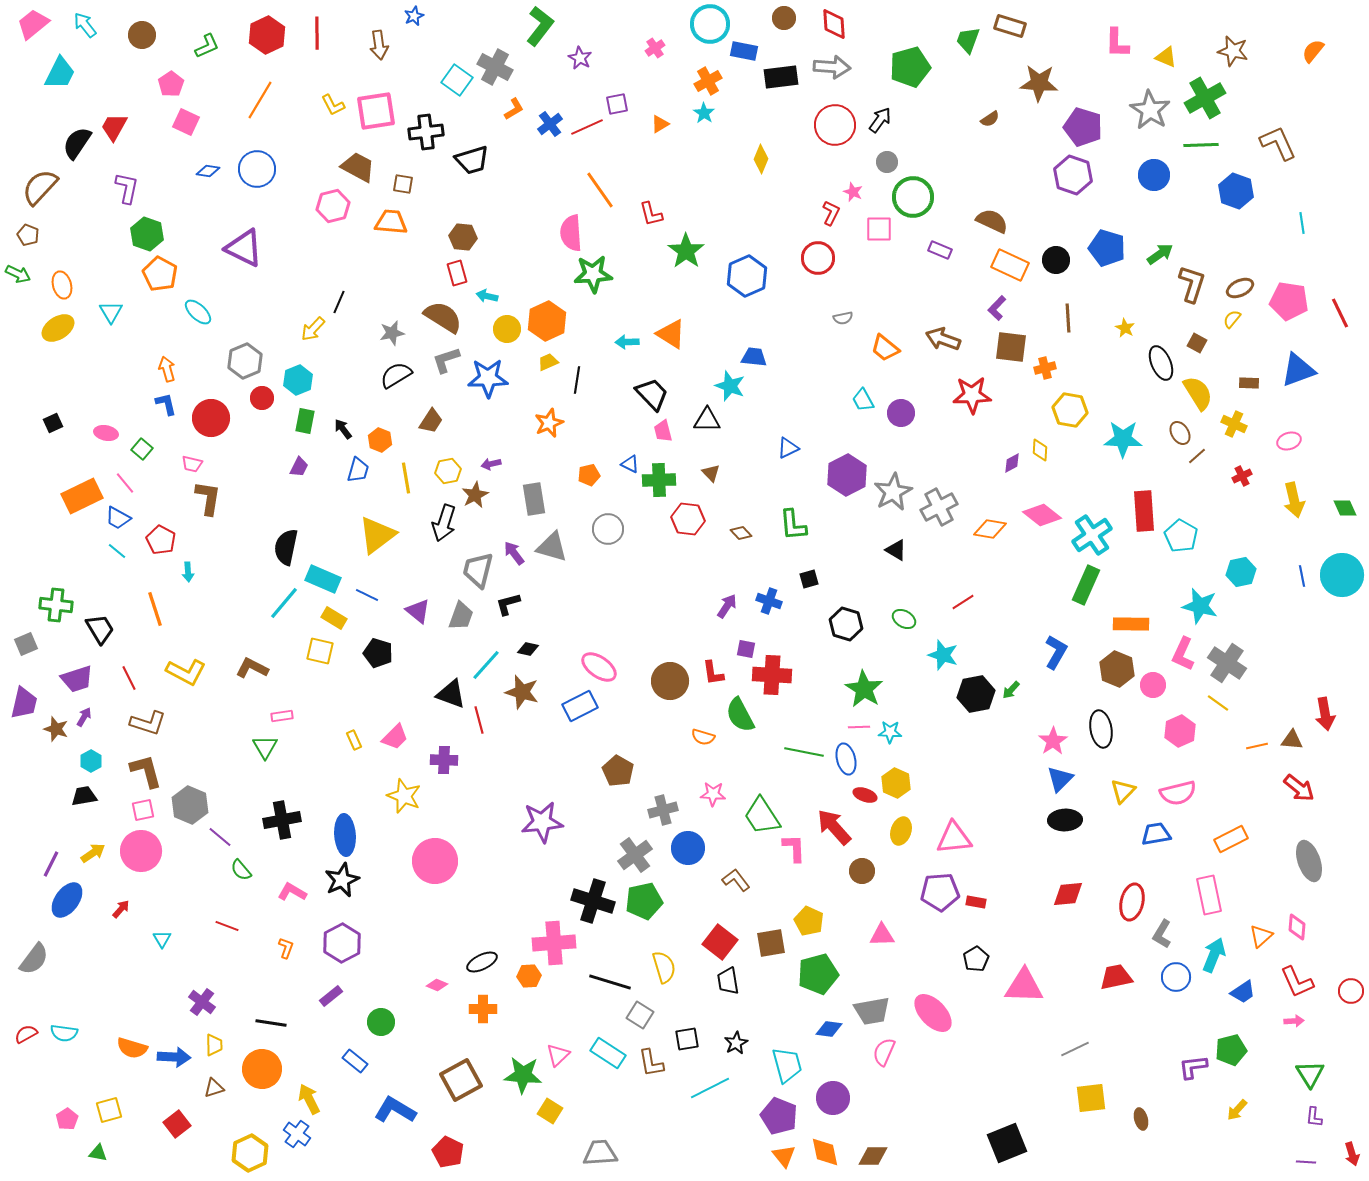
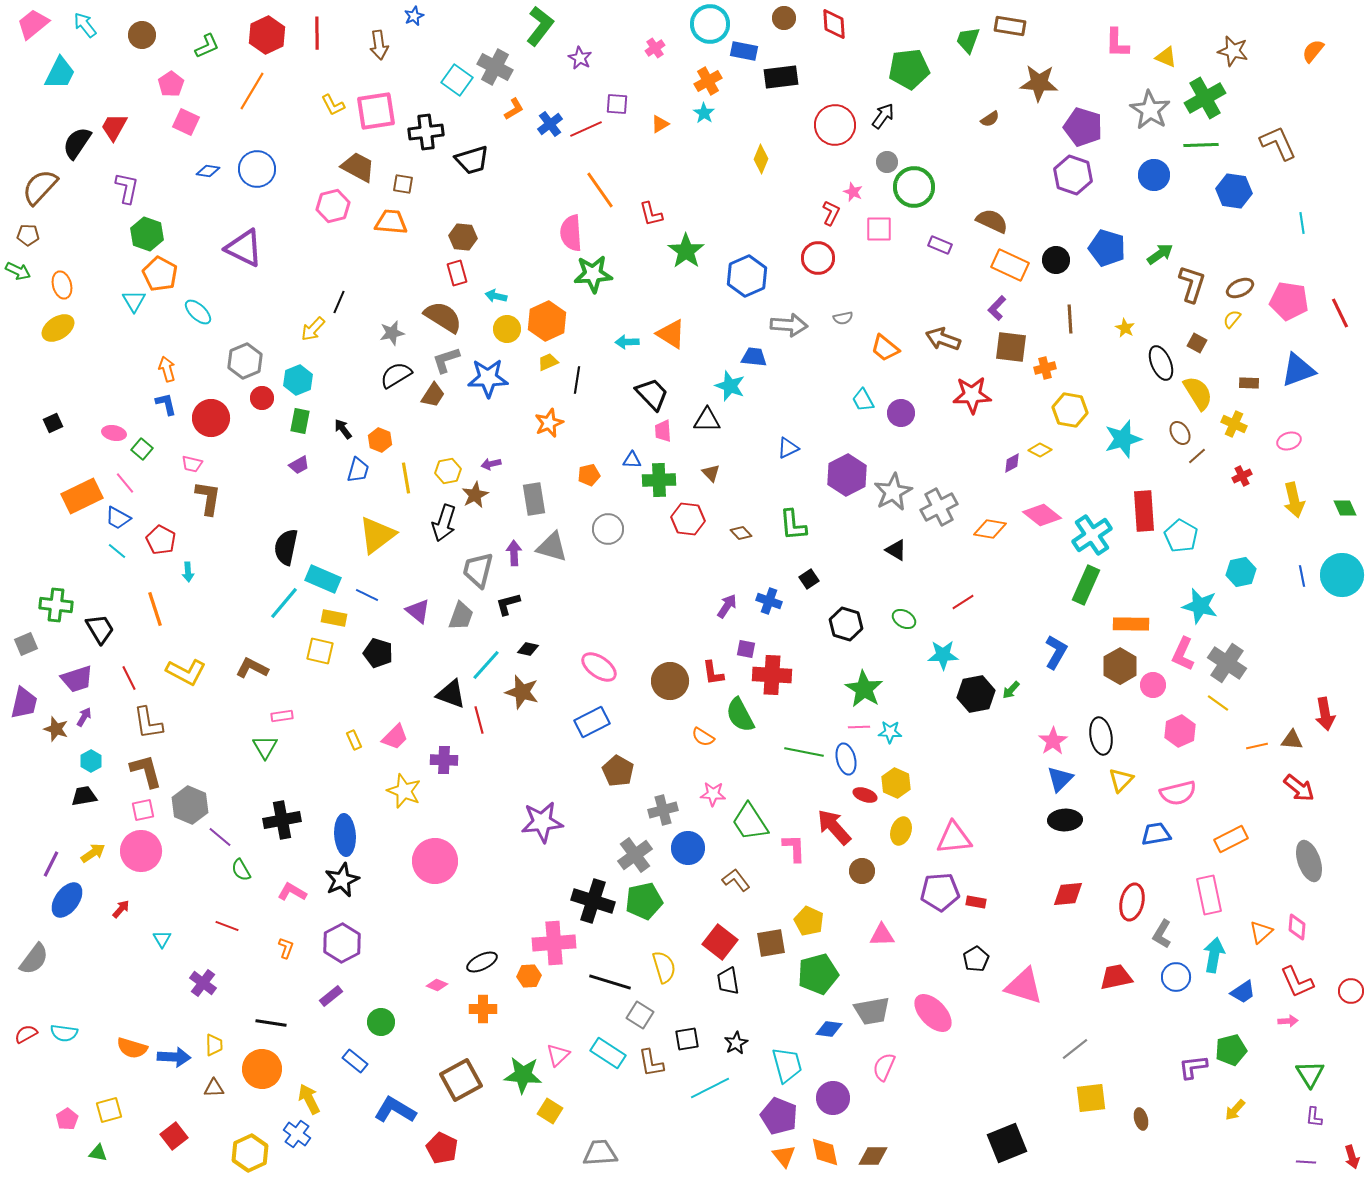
brown rectangle at (1010, 26): rotated 8 degrees counterclockwise
gray arrow at (832, 67): moved 43 px left, 258 px down
green pentagon at (910, 67): moved 1 px left, 2 px down; rotated 9 degrees clockwise
orange line at (260, 100): moved 8 px left, 9 px up
purple square at (617, 104): rotated 15 degrees clockwise
black arrow at (880, 120): moved 3 px right, 4 px up
red line at (587, 127): moved 1 px left, 2 px down
blue hexagon at (1236, 191): moved 2 px left; rotated 12 degrees counterclockwise
green circle at (913, 197): moved 1 px right, 10 px up
brown pentagon at (28, 235): rotated 20 degrees counterclockwise
purple rectangle at (940, 250): moved 5 px up
green arrow at (18, 274): moved 3 px up
cyan arrow at (487, 296): moved 9 px right
cyan triangle at (111, 312): moved 23 px right, 11 px up
brown line at (1068, 318): moved 2 px right, 1 px down
green rectangle at (305, 421): moved 5 px left
brown trapezoid at (431, 421): moved 2 px right, 26 px up
pink trapezoid at (663, 431): rotated 10 degrees clockwise
pink ellipse at (106, 433): moved 8 px right
cyan star at (1123, 439): rotated 18 degrees counterclockwise
yellow diamond at (1040, 450): rotated 65 degrees counterclockwise
blue triangle at (630, 464): moved 2 px right, 4 px up; rotated 24 degrees counterclockwise
purple trapezoid at (299, 467): moved 2 px up; rotated 35 degrees clockwise
purple arrow at (514, 553): rotated 35 degrees clockwise
black square at (809, 579): rotated 18 degrees counterclockwise
yellow rectangle at (334, 618): rotated 20 degrees counterclockwise
cyan star at (943, 655): rotated 20 degrees counterclockwise
brown hexagon at (1117, 669): moved 3 px right, 3 px up; rotated 8 degrees clockwise
blue rectangle at (580, 706): moved 12 px right, 16 px down
brown L-shape at (148, 723): rotated 63 degrees clockwise
black ellipse at (1101, 729): moved 7 px down
orange semicircle at (703, 737): rotated 15 degrees clockwise
yellow triangle at (1123, 791): moved 2 px left, 11 px up
yellow star at (404, 796): moved 5 px up
green trapezoid at (762, 816): moved 12 px left, 6 px down
green semicircle at (241, 870): rotated 10 degrees clockwise
orange triangle at (1261, 936): moved 4 px up
cyan arrow at (1214, 955): rotated 12 degrees counterclockwise
pink triangle at (1024, 986): rotated 15 degrees clockwise
purple cross at (202, 1002): moved 1 px right, 19 px up
pink arrow at (1294, 1021): moved 6 px left
gray line at (1075, 1049): rotated 12 degrees counterclockwise
pink semicircle at (884, 1052): moved 15 px down
brown triangle at (214, 1088): rotated 15 degrees clockwise
yellow arrow at (1237, 1110): moved 2 px left
red square at (177, 1124): moved 3 px left, 12 px down
red pentagon at (448, 1152): moved 6 px left, 4 px up
red arrow at (1352, 1154): moved 3 px down
